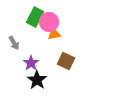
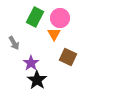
pink circle: moved 11 px right, 4 px up
orange triangle: rotated 48 degrees counterclockwise
brown square: moved 2 px right, 4 px up
